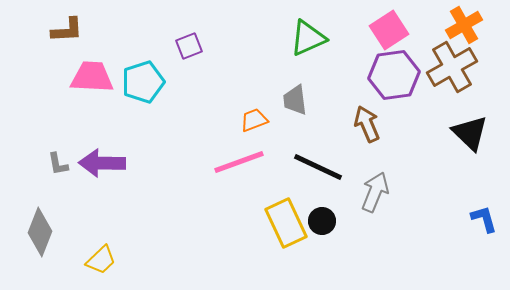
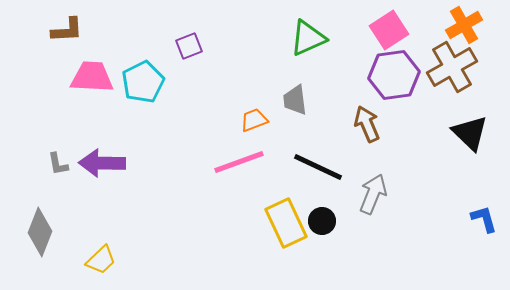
cyan pentagon: rotated 9 degrees counterclockwise
gray arrow: moved 2 px left, 2 px down
